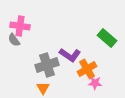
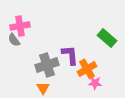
pink cross: rotated 18 degrees counterclockwise
purple L-shape: rotated 130 degrees counterclockwise
